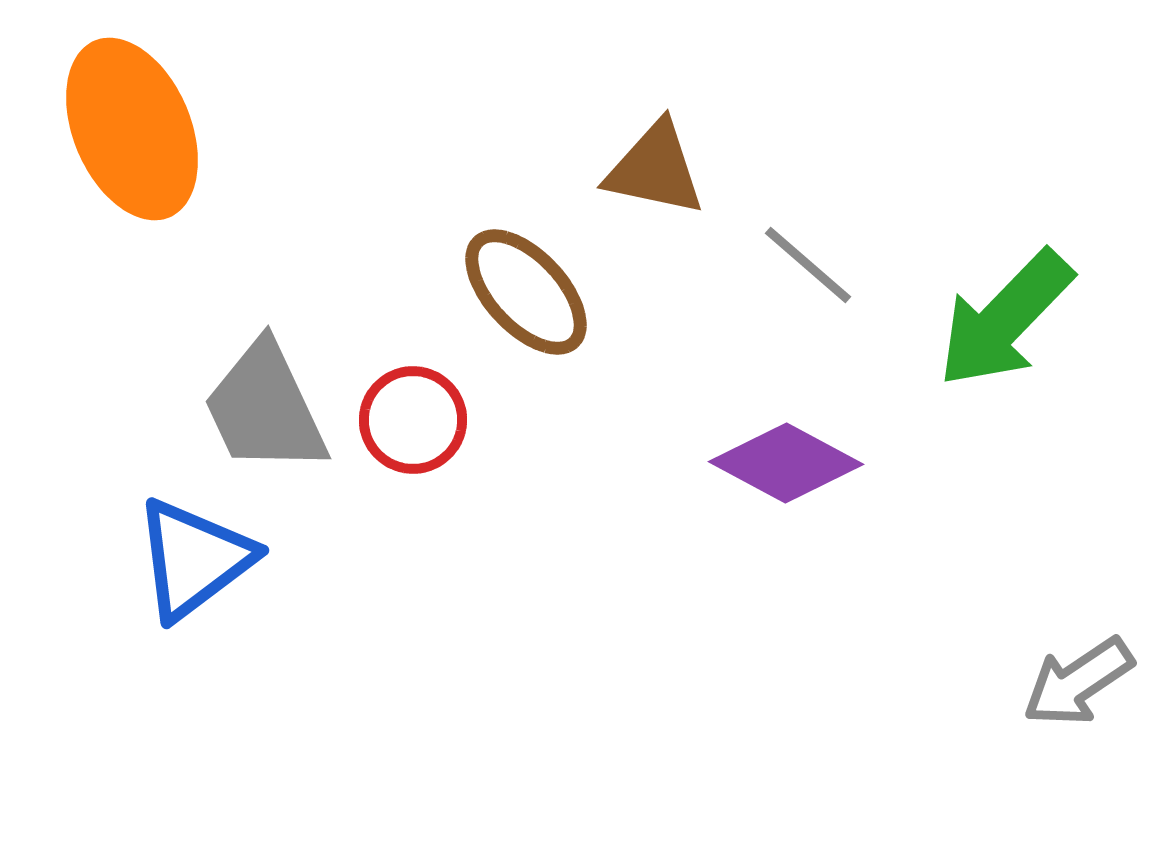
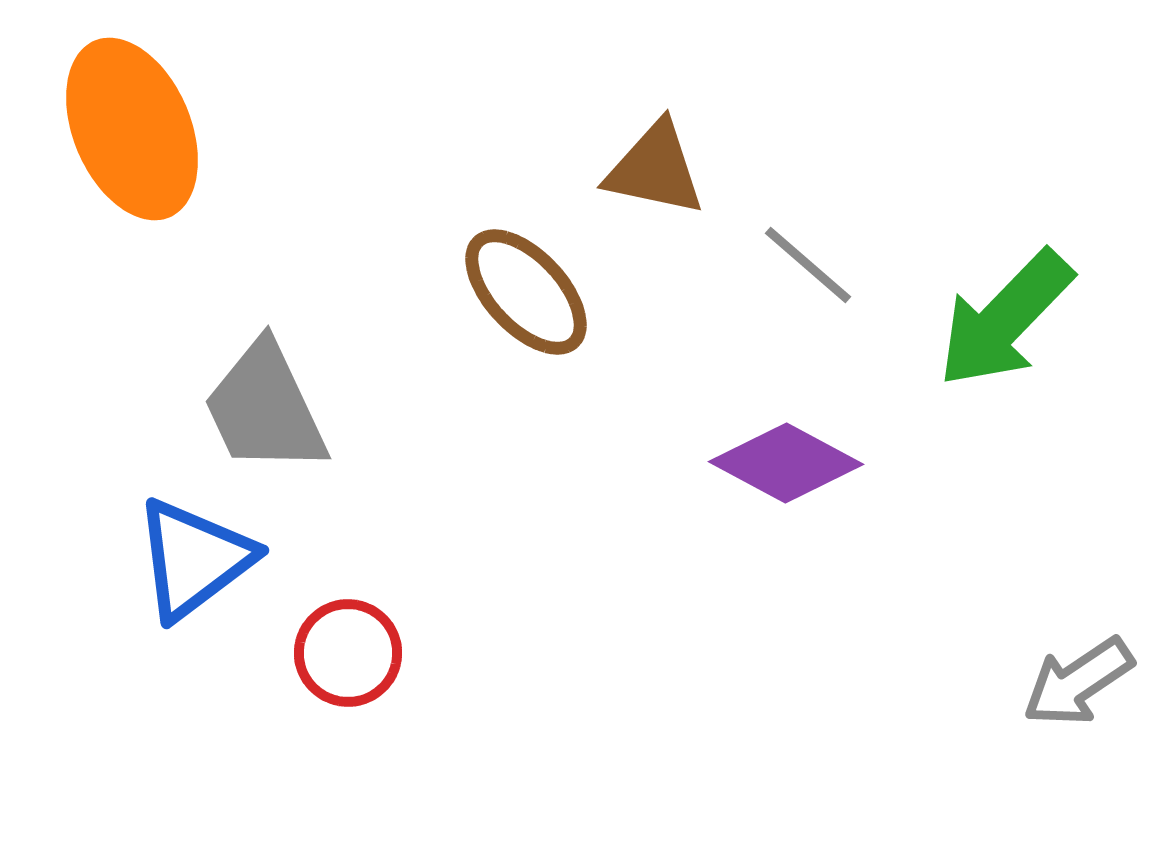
red circle: moved 65 px left, 233 px down
